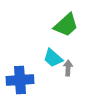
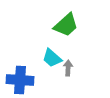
cyan trapezoid: moved 1 px left
blue cross: rotated 8 degrees clockwise
